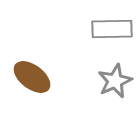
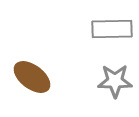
gray star: rotated 24 degrees clockwise
